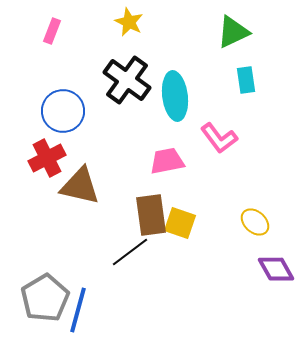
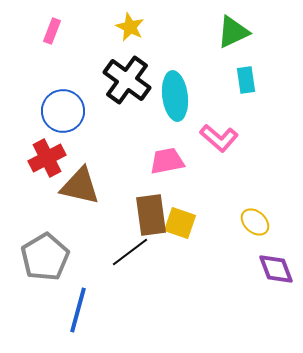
yellow star: moved 1 px right, 5 px down
pink L-shape: rotated 12 degrees counterclockwise
purple diamond: rotated 9 degrees clockwise
gray pentagon: moved 41 px up
